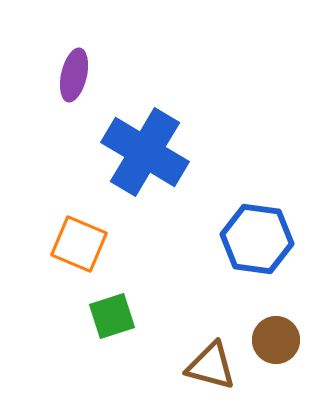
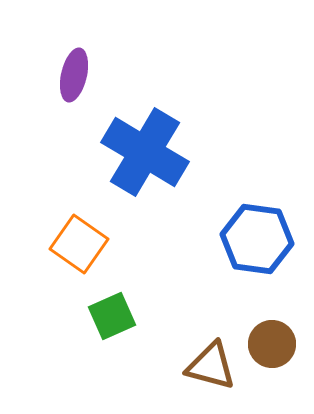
orange square: rotated 12 degrees clockwise
green square: rotated 6 degrees counterclockwise
brown circle: moved 4 px left, 4 px down
